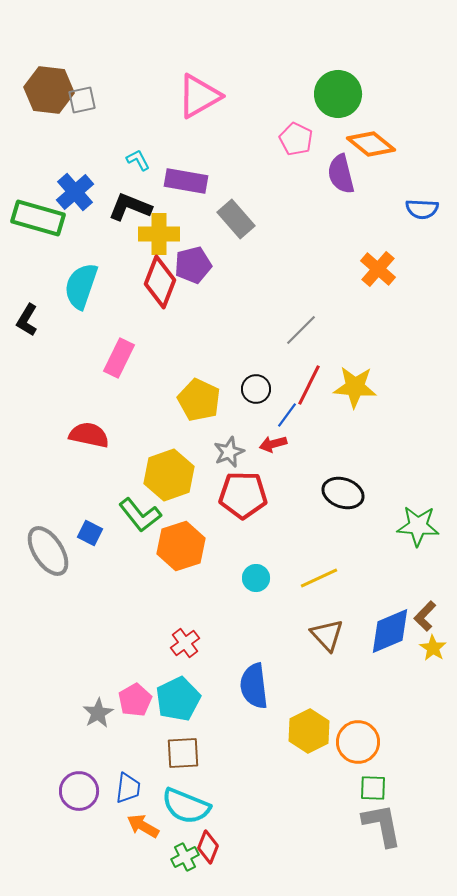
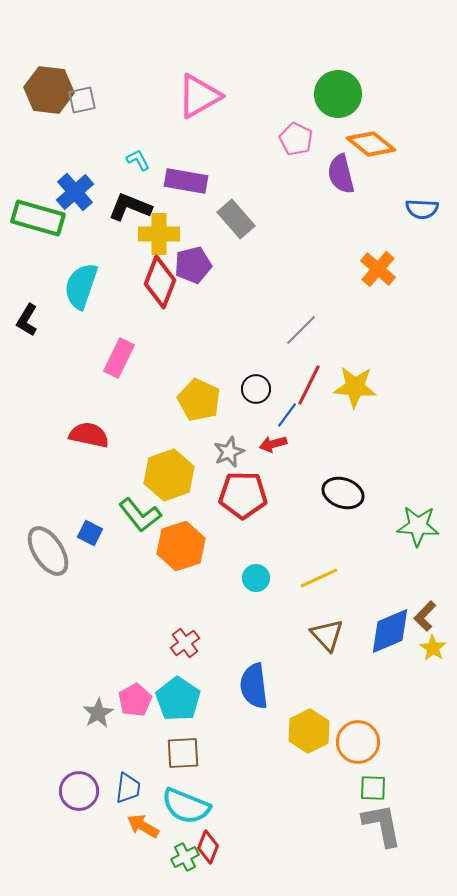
cyan pentagon at (178, 699): rotated 12 degrees counterclockwise
